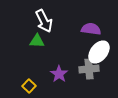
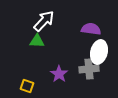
white arrow: rotated 110 degrees counterclockwise
white ellipse: rotated 25 degrees counterclockwise
yellow square: moved 2 px left; rotated 24 degrees counterclockwise
